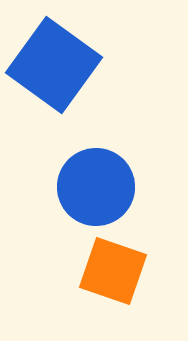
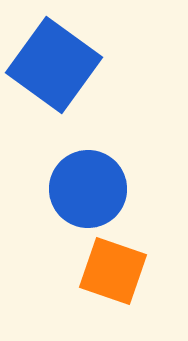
blue circle: moved 8 px left, 2 px down
